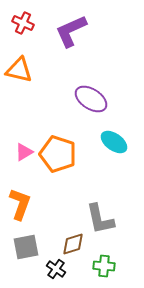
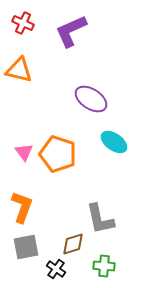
pink triangle: rotated 36 degrees counterclockwise
orange L-shape: moved 2 px right, 3 px down
